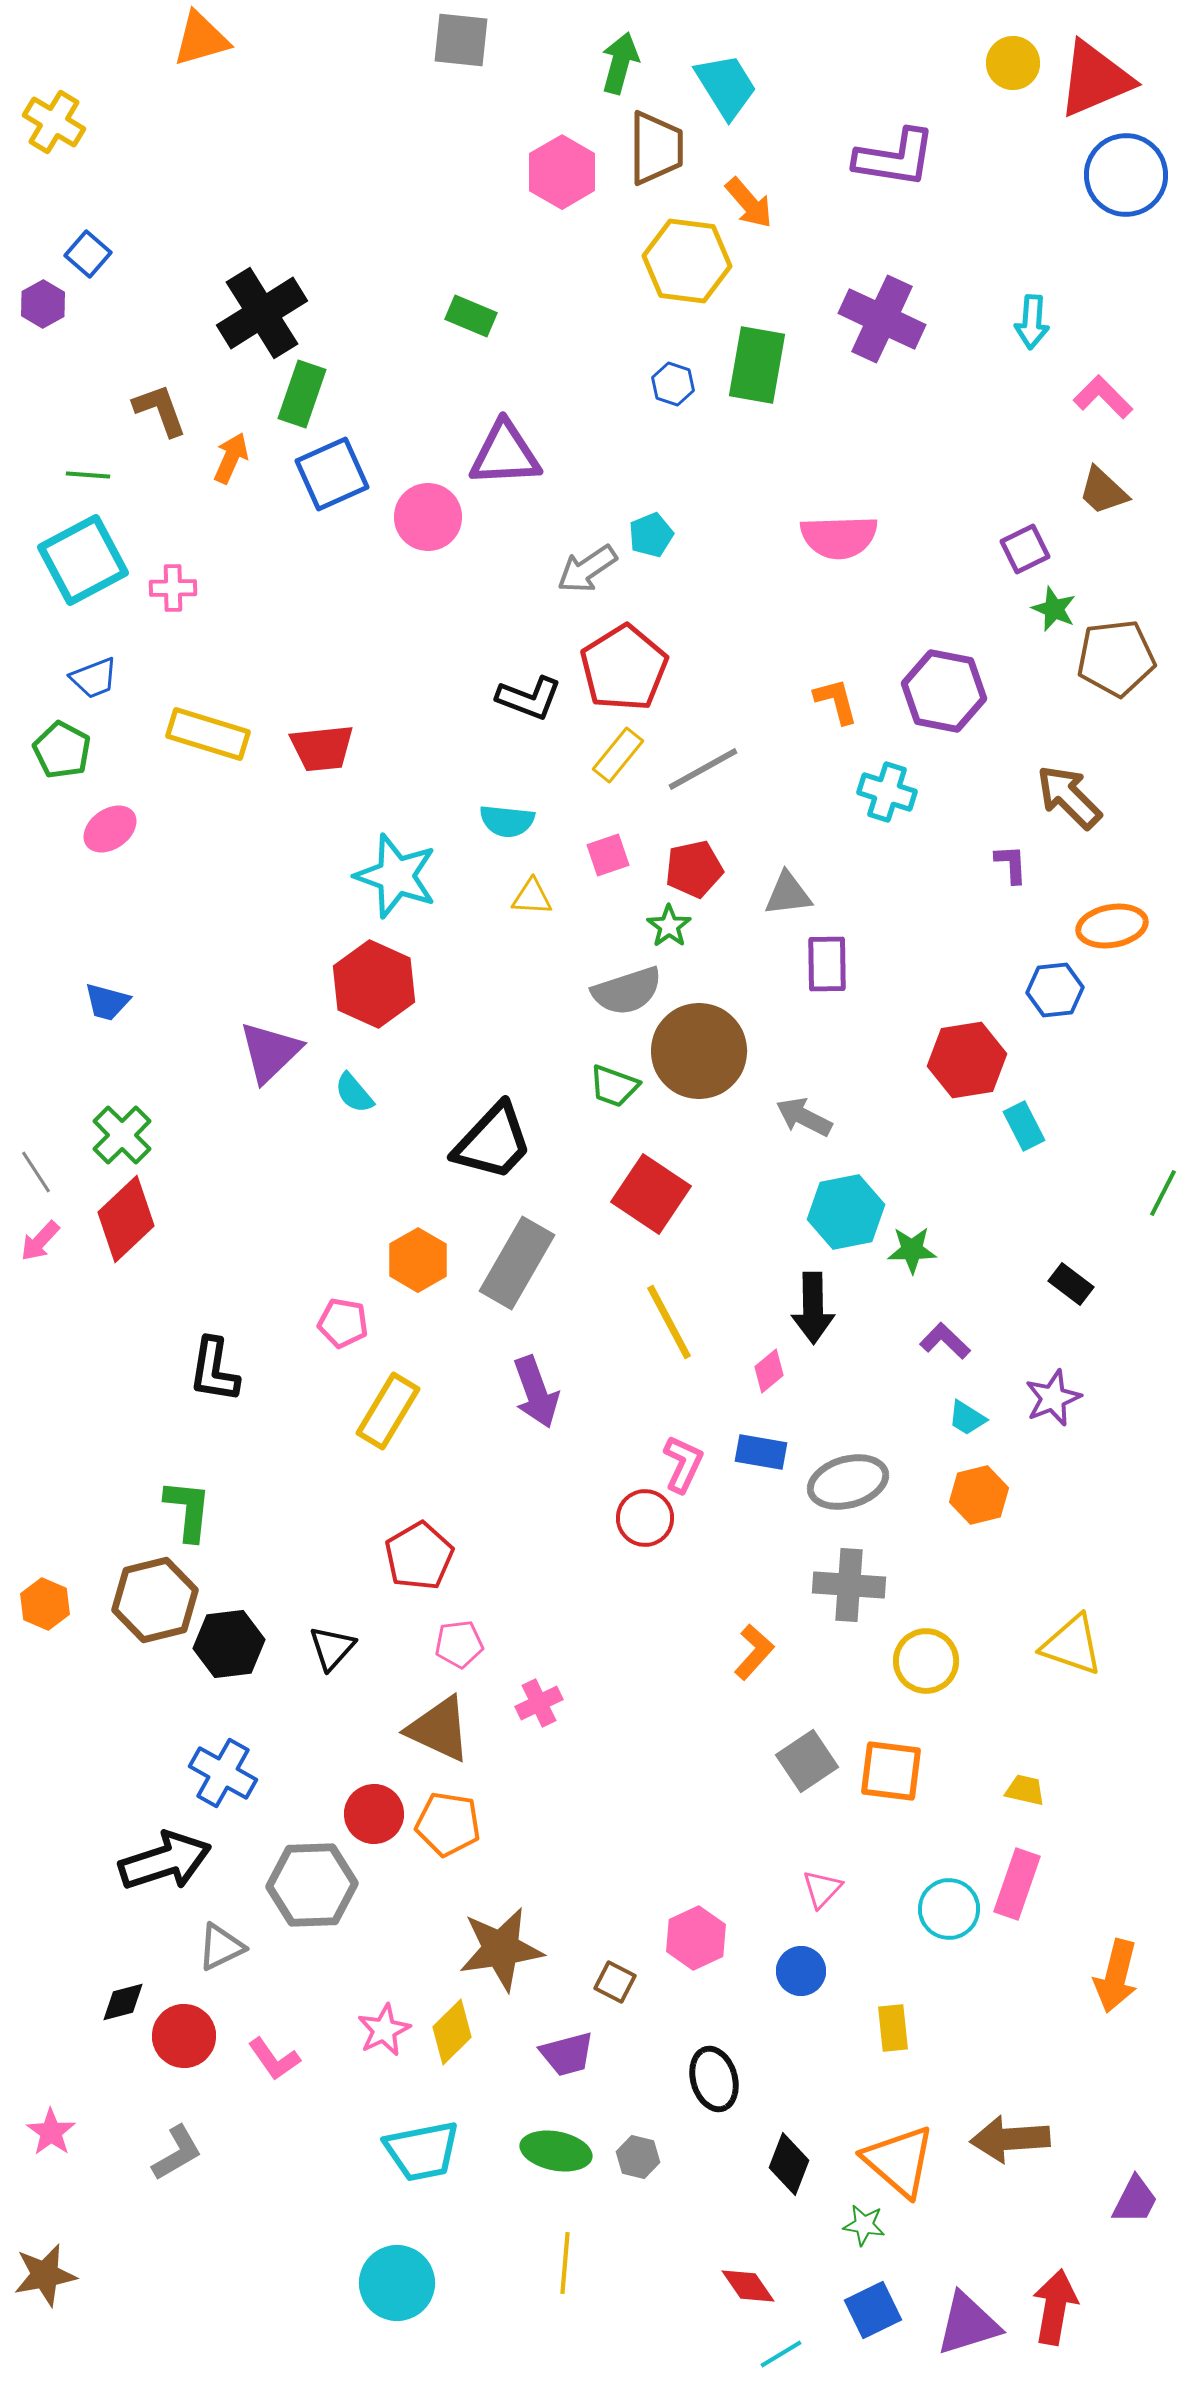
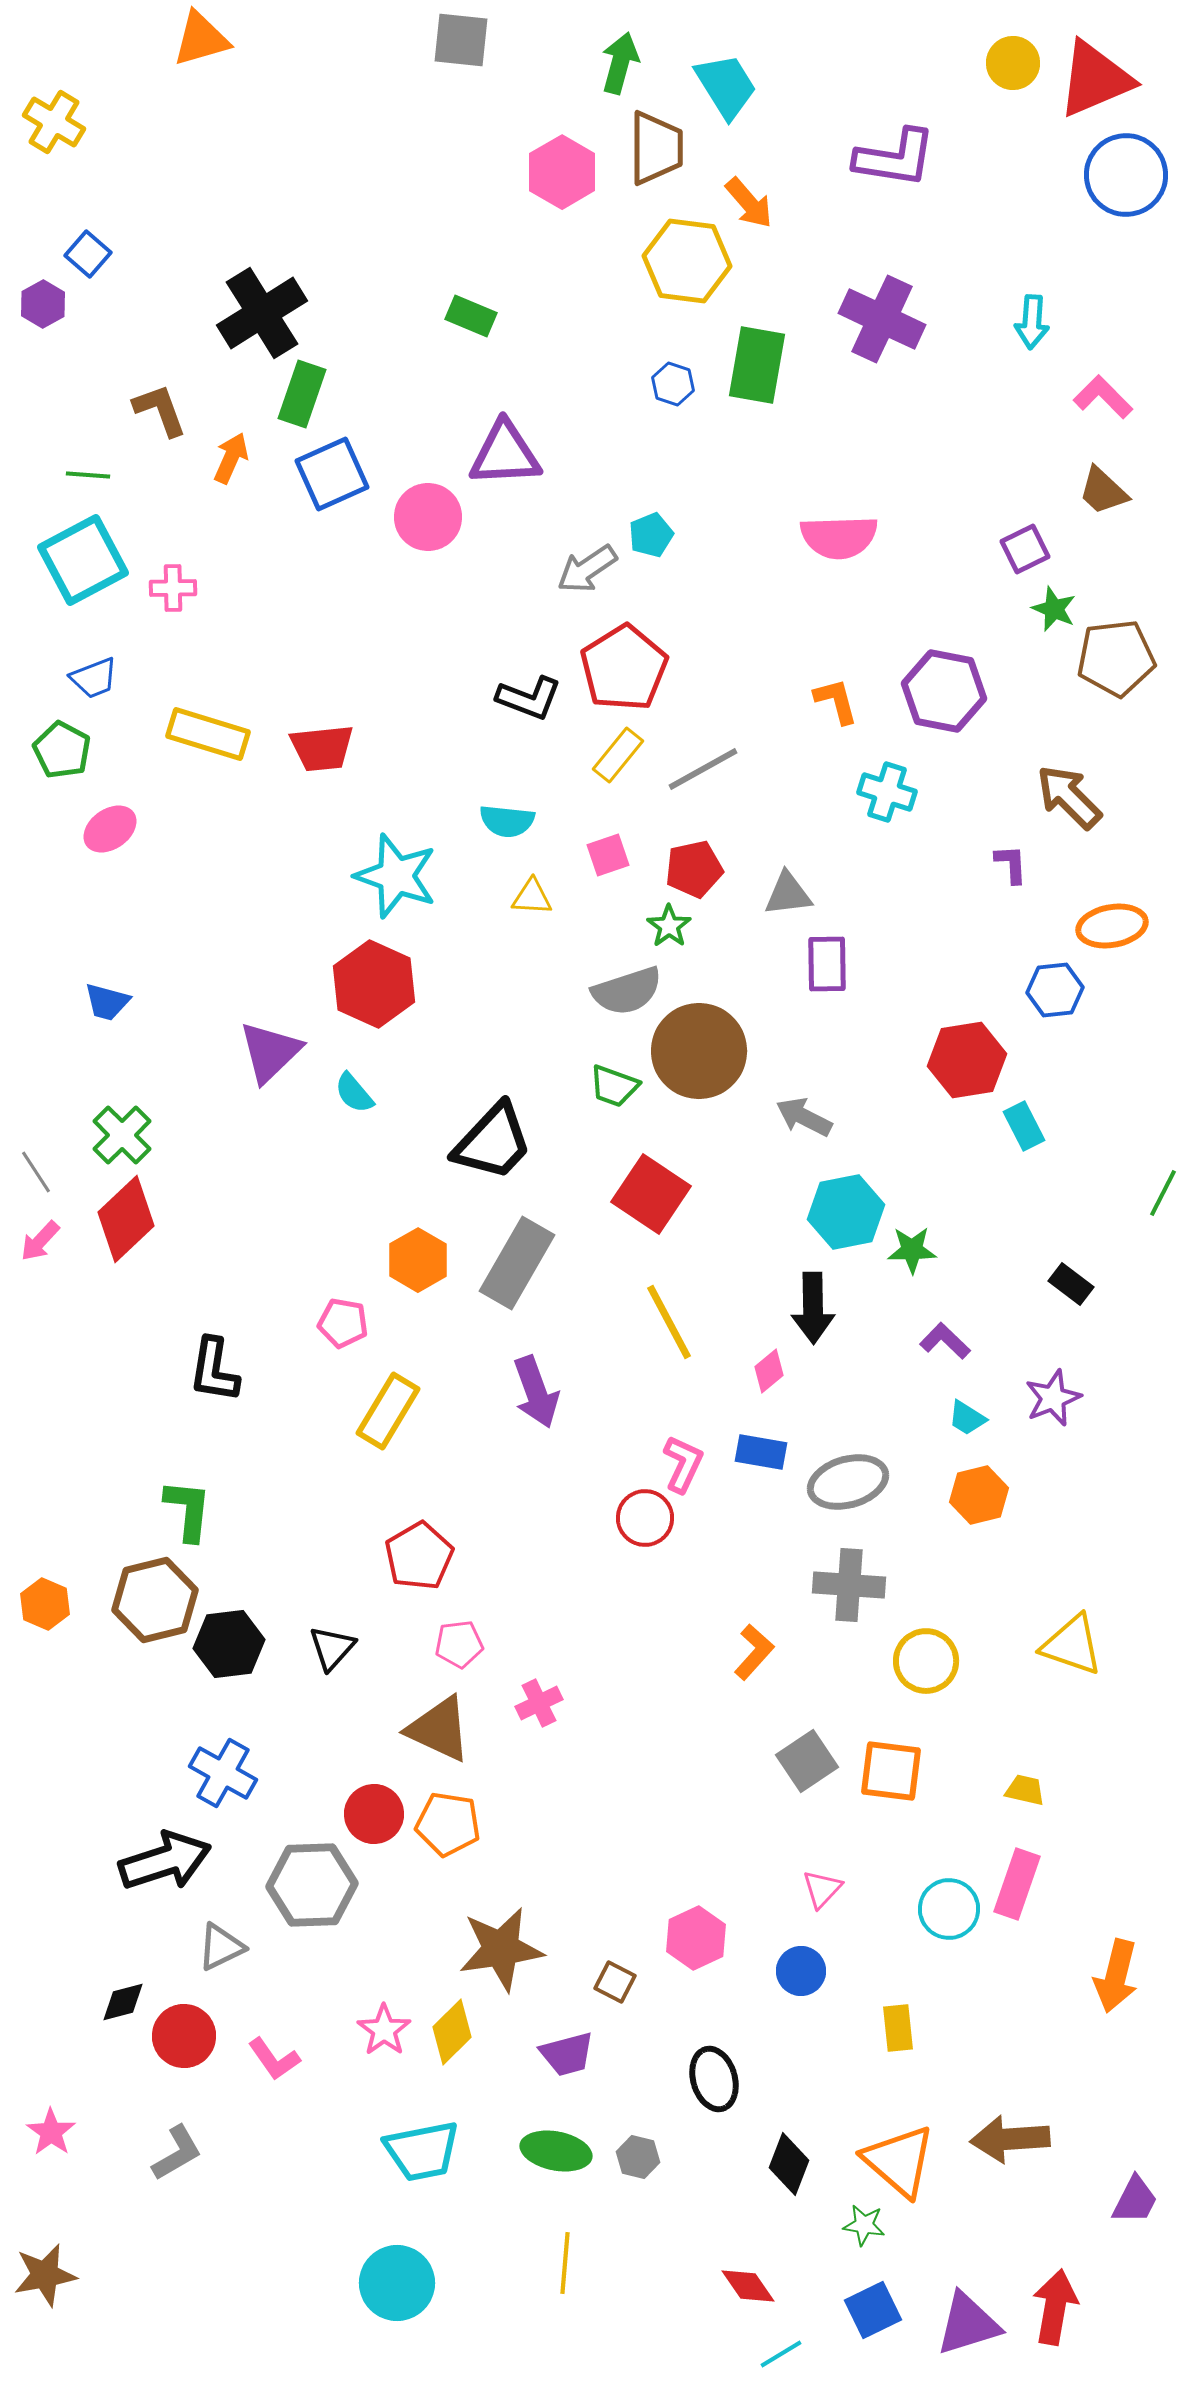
yellow rectangle at (893, 2028): moved 5 px right
pink star at (384, 2030): rotated 10 degrees counterclockwise
